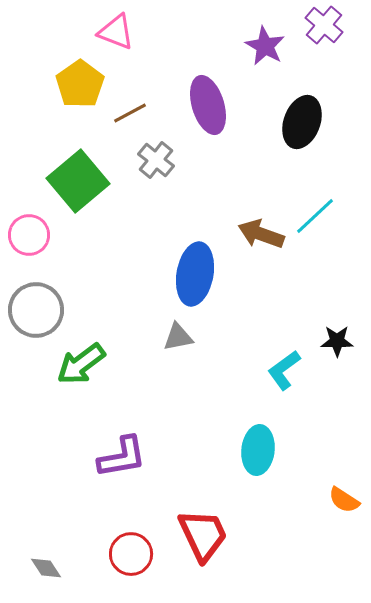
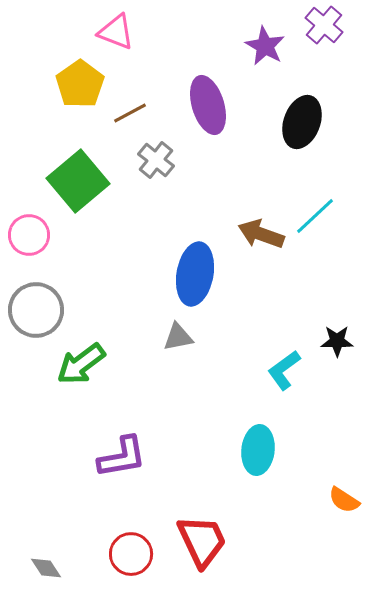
red trapezoid: moved 1 px left, 6 px down
